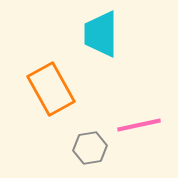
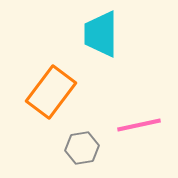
orange rectangle: moved 3 px down; rotated 66 degrees clockwise
gray hexagon: moved 8 px left
